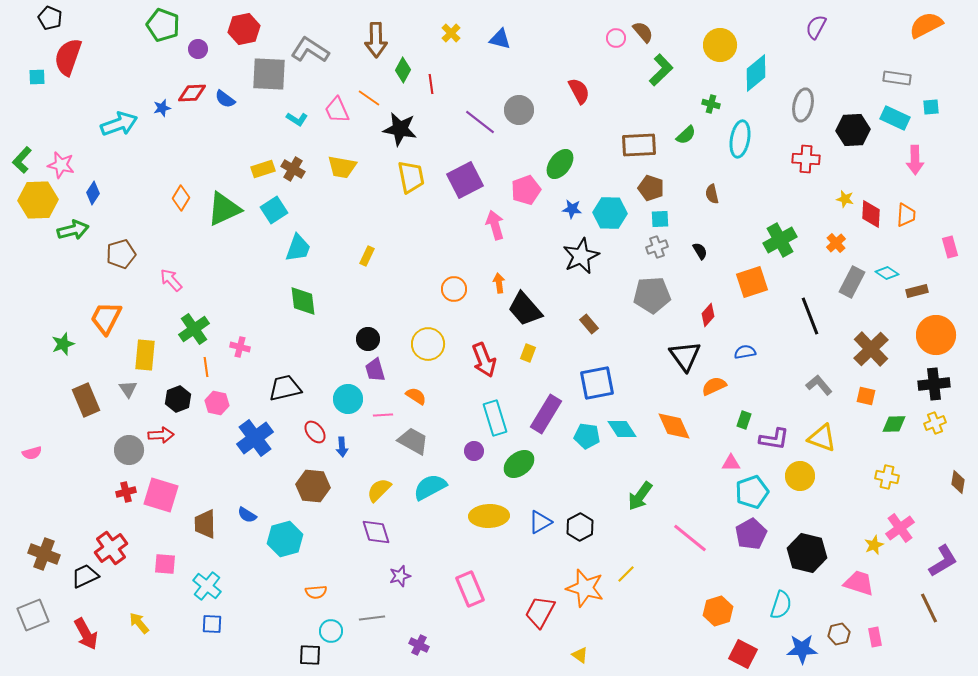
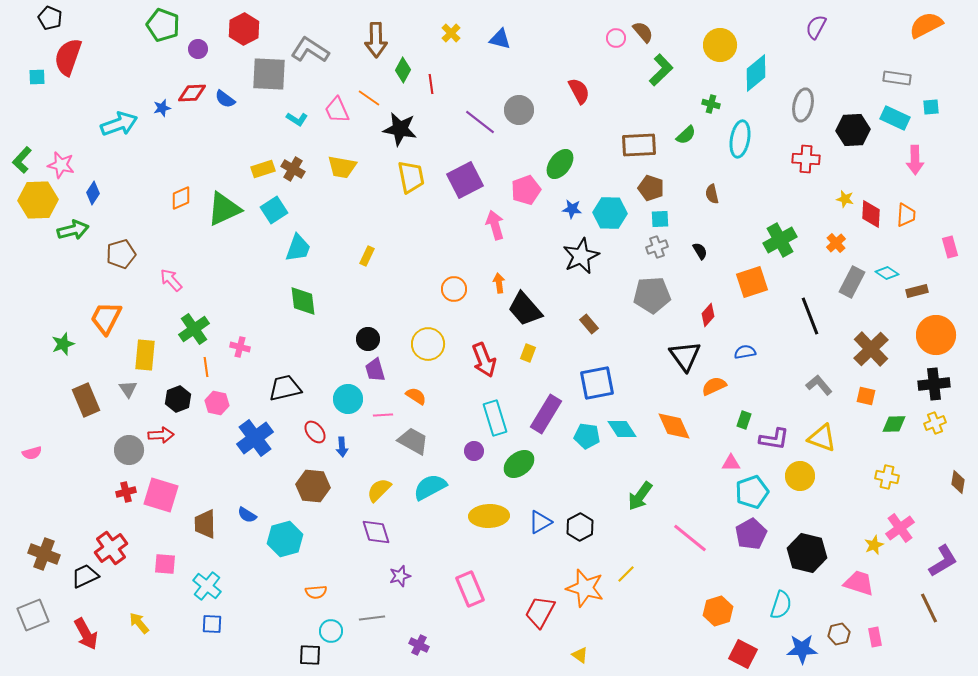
red hexagon at (244, 29): rotated 16 degrees counterclockwise
orange diamond at (181, 198): rotated 35 degrees clockwise
